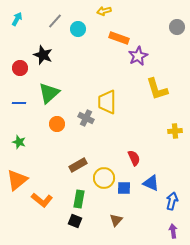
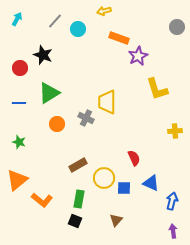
green triangle: rotated 10 degrees clockwise
